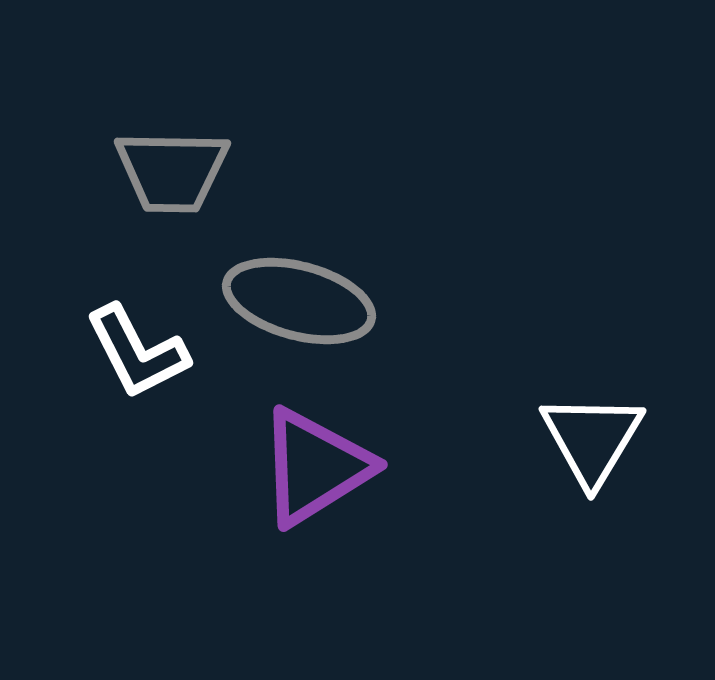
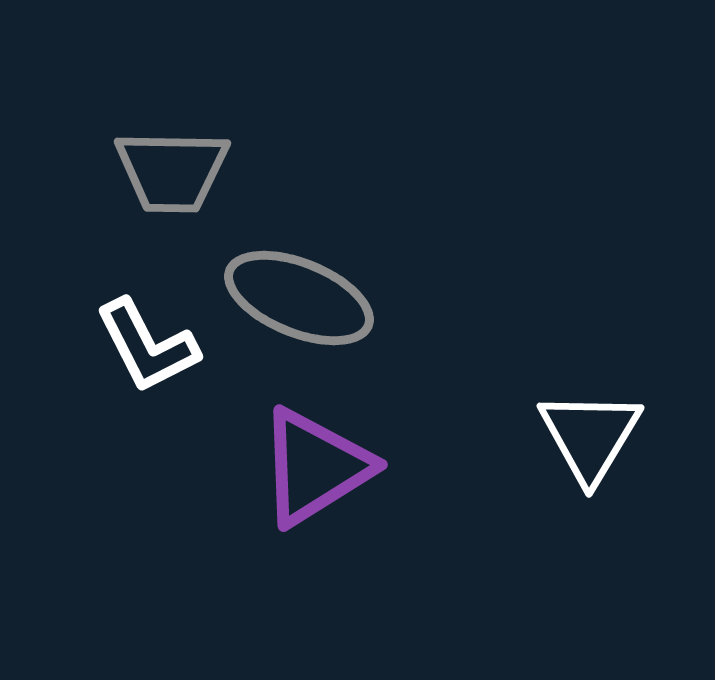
gray ellipse: moved 3 px up; rotated 7 degrees clockwise
white L-shape: moved 10 px right, 6 px up
white triangle: moved 2 px left, 3 px up
